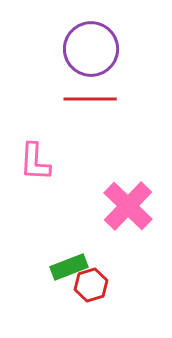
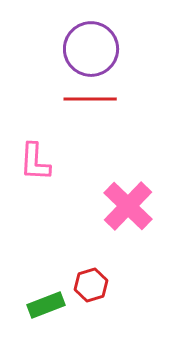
green rectangle: moved 23 px left, 38 px down
